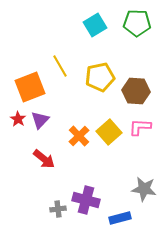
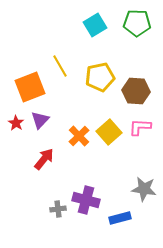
red star: moved 2 px left, 4 px down
red arrow: rotated 90 degrees counterclockwise
